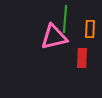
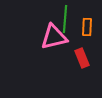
orange rectangle: moved 3 px left, 2 px up
red rectangle: rotated 24 degrees counterclockwise
